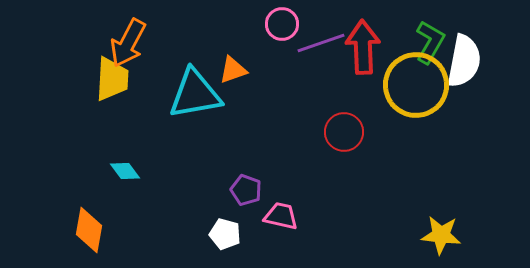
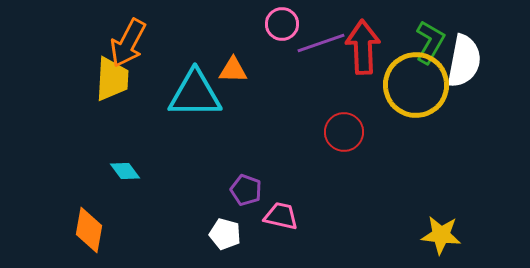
orange triangle: rotated 20 degrees clockwise
cyan triangle: rotated 10 degrees clockwise
